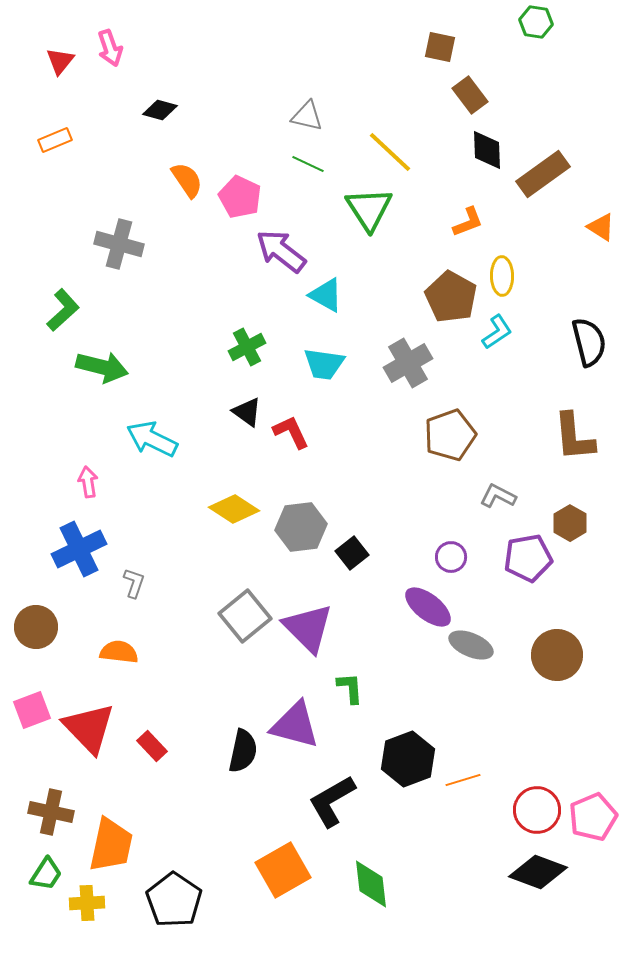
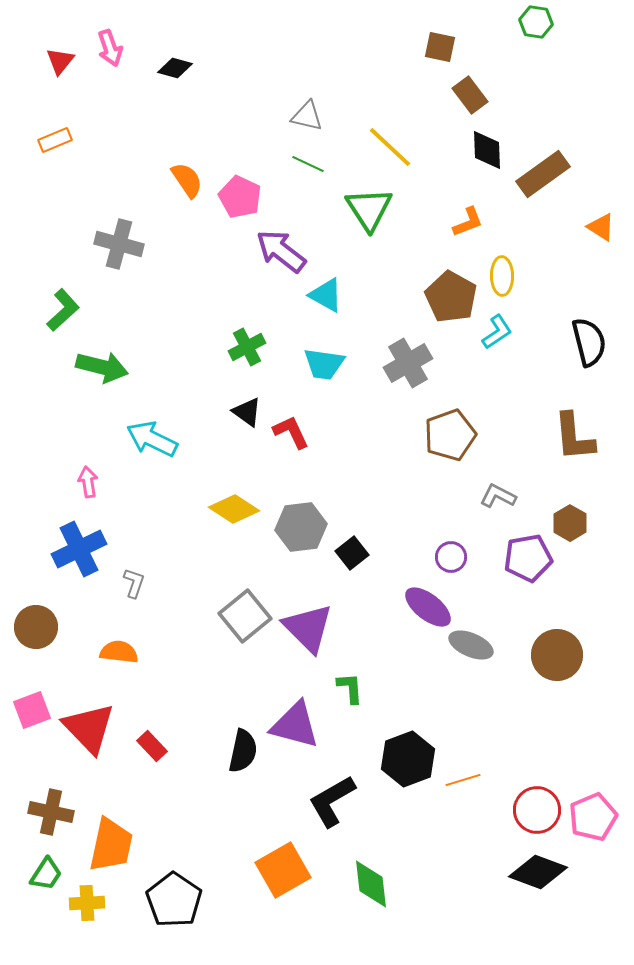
black diamond at (160, 110): moved 15 px right, 42 px up
yellow line at (390, 152): moved 5 px up
